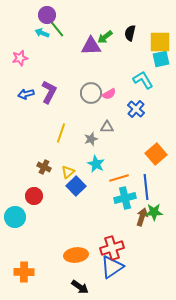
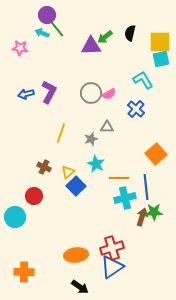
pink star: moved 10 px up; rotated 21 degrees clockwise
orange line: rotated 18 degrees clockwise
